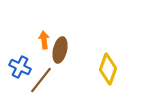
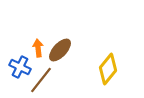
orange arrow: moved 6 px left, 8 px down
brown ellipse: rotated 30 degrees clockwise
yellow diamond: rotated 20 degrees clockwise
